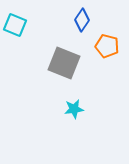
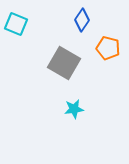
cyan square: moved 1 px right, 1 px up
orange pentagon: moved 1 px right, 2 px down
gray square: rotated 8 degrees clockwise
